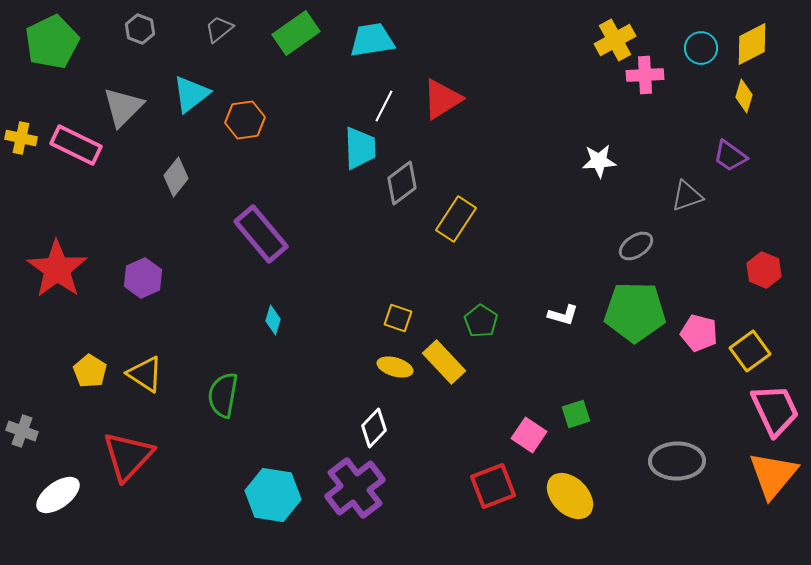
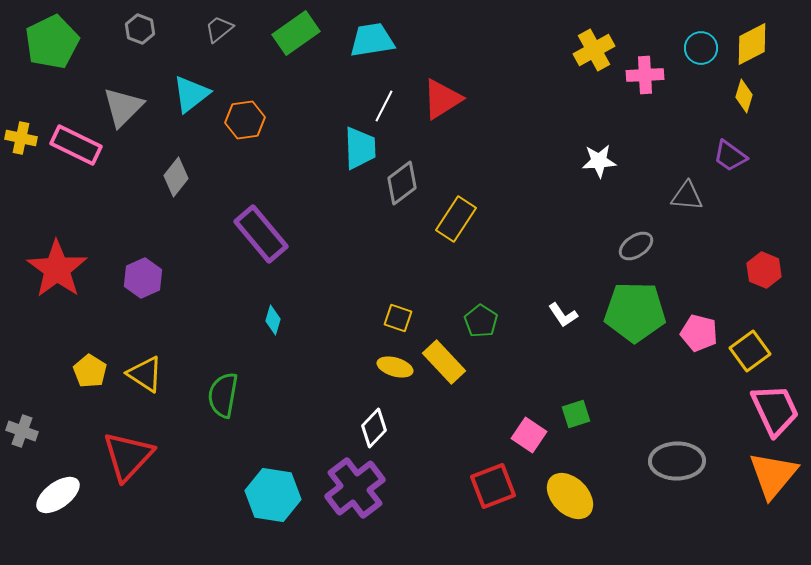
yellow cross at (615, 40): moved 21 px left, 10 px down
gray triangle at (687, 196): rotated 24 degrees clockwise
white L-shape at (563, 315): rotated 40 degrees clockwise
